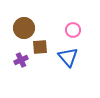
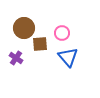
pink circle: moved 11 px left, 3 px down
brown square: moved 3 px up
purple cross: moved 5 px left, 2 px up; rotated 32 degrees counterclockwise
